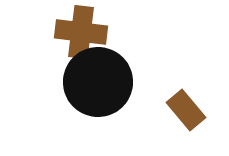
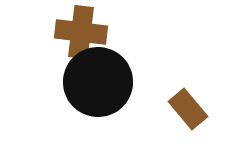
brown rectangle: moved 2 px right, 1 px up
